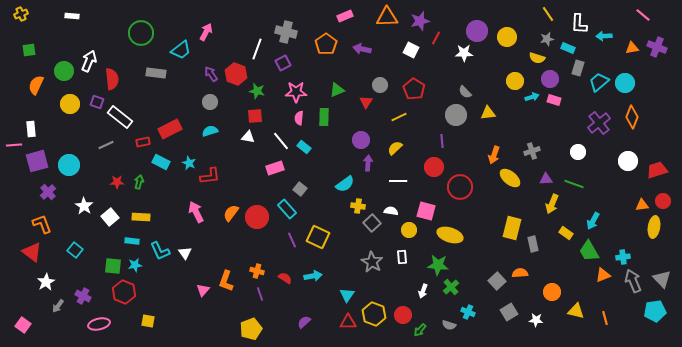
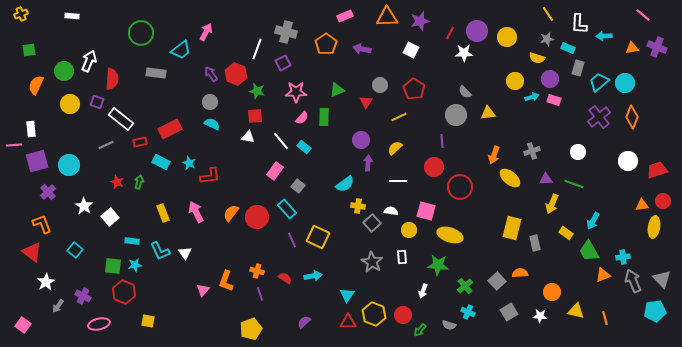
red line at (436, 38): moved 14 px right, 5 px up
red semicircle at (112, 79): rotated 10 degrees clockwise
white rectangle at (120, 117): moved 1 px right, 2 px down
pink semicircle at (299, 118): moved 3 px right; rotated 144 degrees counterclockwise
purple cross at (599, 123): moved 6 px up
cyan semicircle at (210, 131): moved 2 px right, 7 px up; rotated 42 degrees clockwise
red rectangle at (143, 142): moved 3 px left
pink rectangle at (275, 168): moved 3 px down; rotated 36 degrees counterclockwise
red star at (117, 182): rotated 24 degrees clockwise
gray square at (300, 189): moved 2 px left, 3 px up
yellow rectangle at (141, 217): moved 22 px right, 4 px up; rotated 66 degrees clockwise
gray rectangle at (533, 244): moved 2 px right, 1 px up
green cross at (451, 287): moved 14 px right, 1 px up
white star at (536, 320): moved 4 px right, 4 px up
